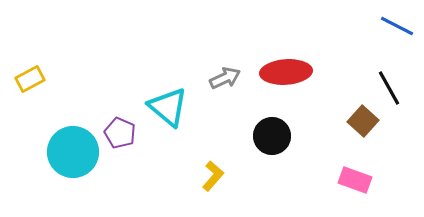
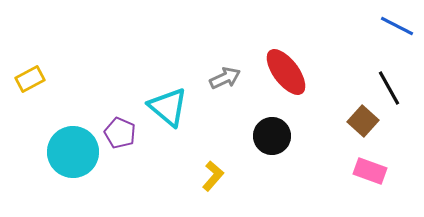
red ellipse: rotated 57 degrees clockwise
pink rectangle: moved 15 px right, 9 px up
